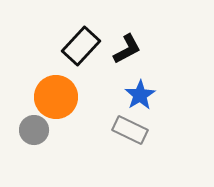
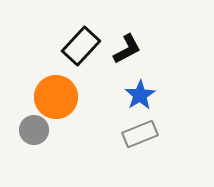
gray rectangle: moved 10 px right, 4 px down; rotated 48 degrees counterclockwise
